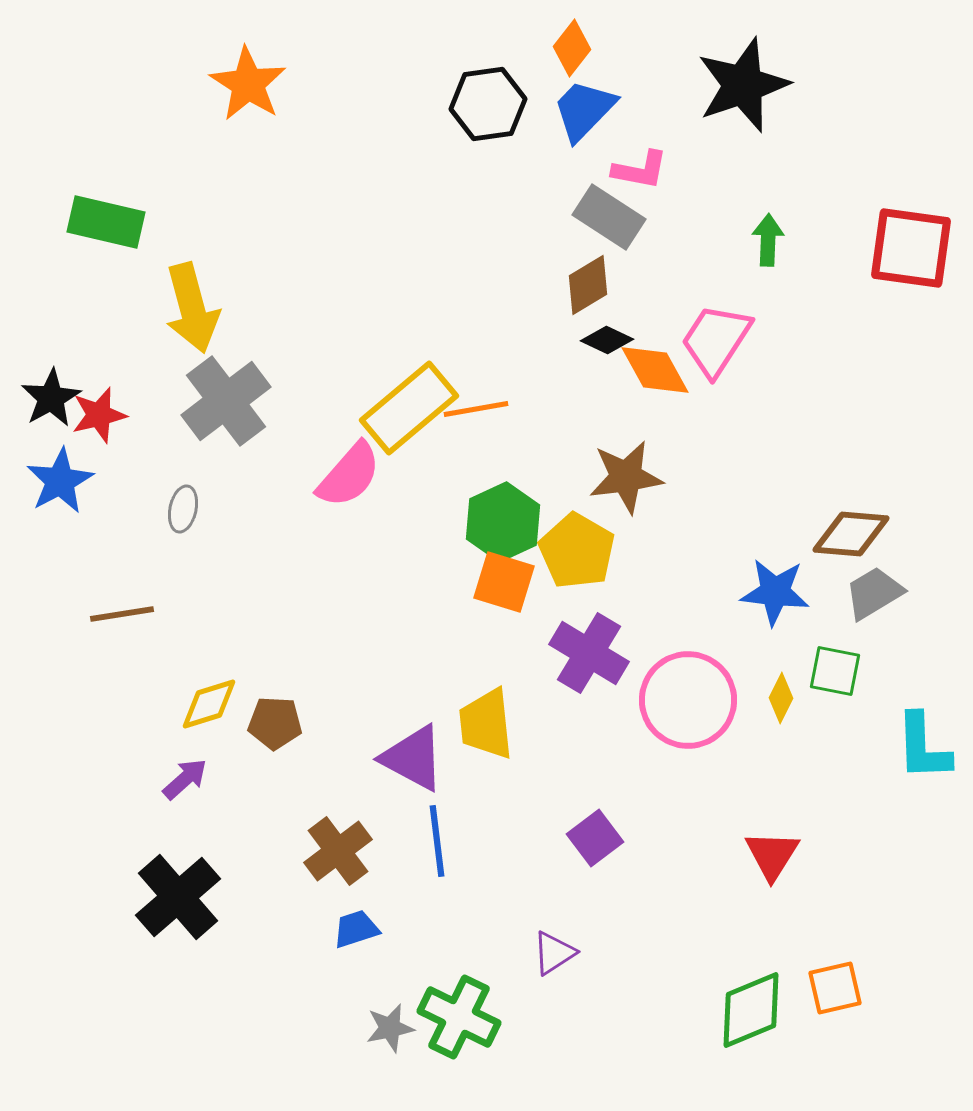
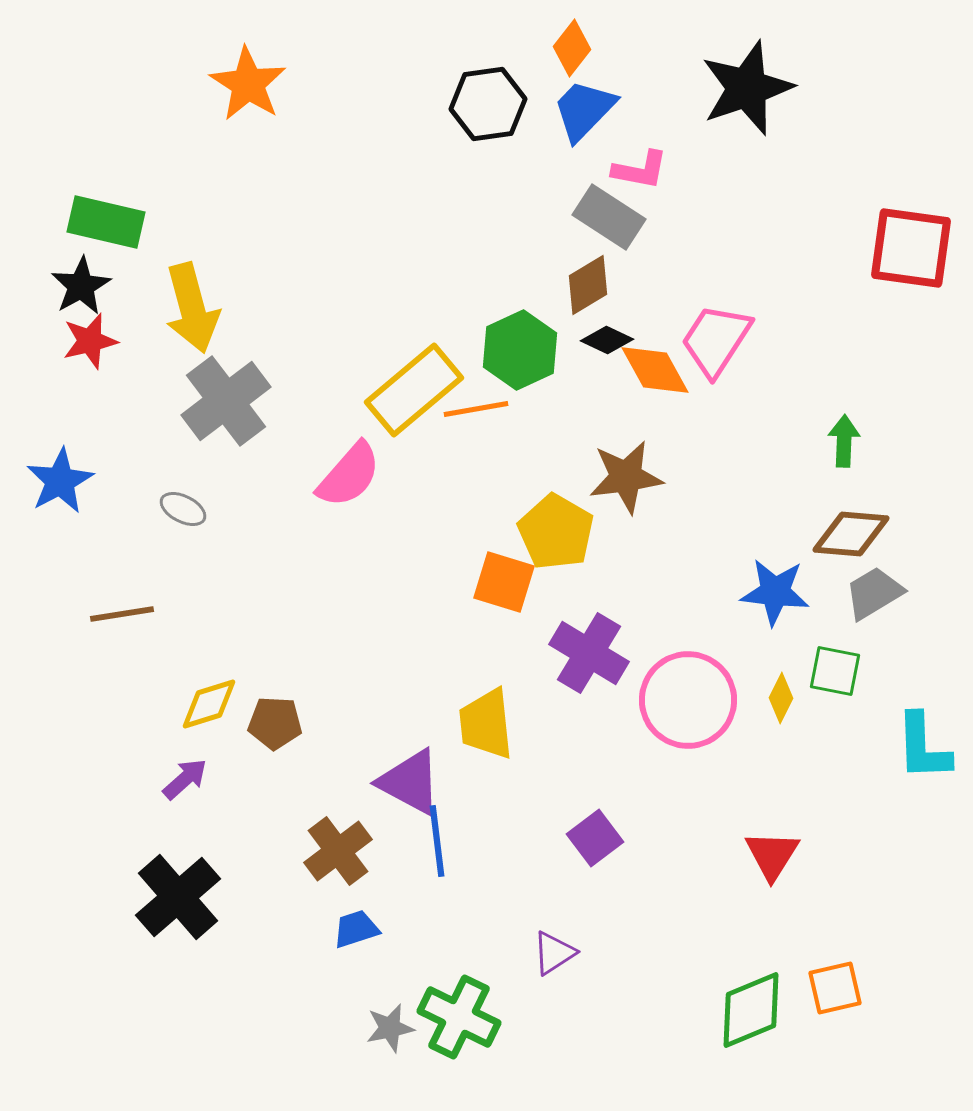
black star at (743, 85): moved 4 px right, 3 px down
green arrow at (768, 240): moved 76 px right, 201 px down
black star at (51, 398): moved 30 px right, 112 px up
yellow rectangle at (409, 408): moved 5 px right, 18 px up
red star at (99, 415): moved 9 px left, 74 px up
gray ellipse at (183, 509): rotated 75 degrees counterclockwise
green hexagon at (503, 522): moved 17 px right, 172 px up
yellow pentagon at (577, 551): moved 21 px left, 19 px up
purple triangle at (413, 758): moved 3 px left, 24 px down
